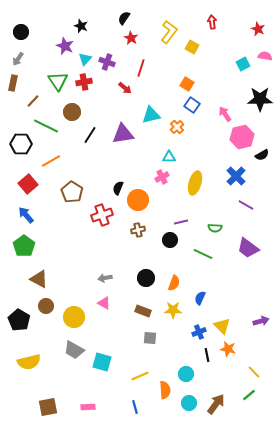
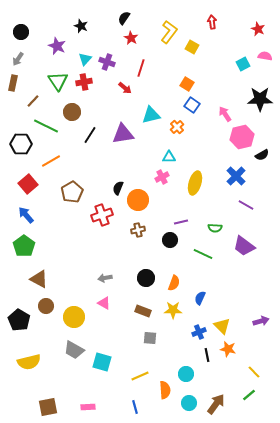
purple star at (65, 46): moved 8 px left
brown pentagon at (72, 192): rotated 10 degrees clockwise
purple trapezoid at (248, 248): moved 4 px left, 2 px up
